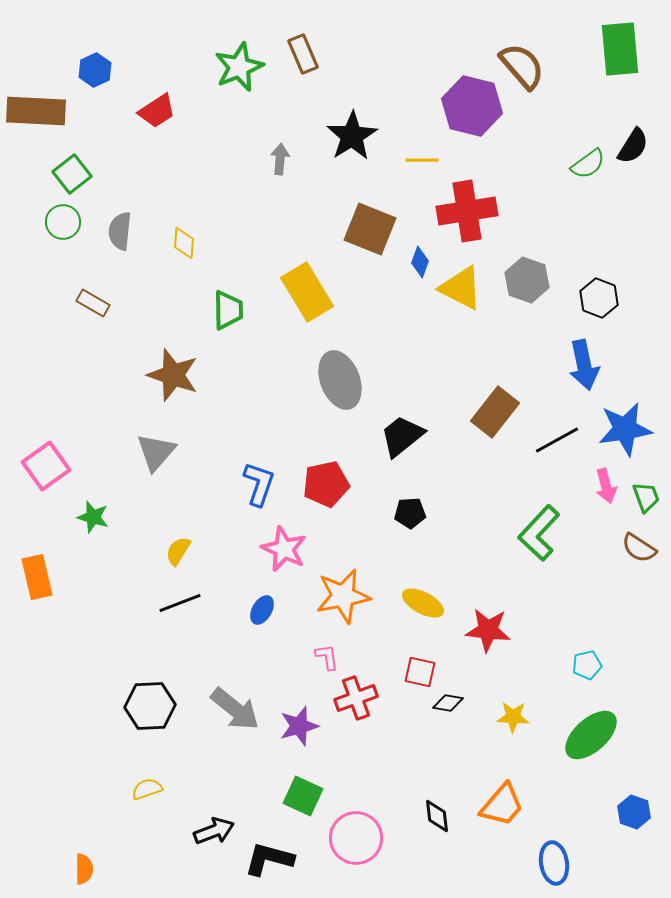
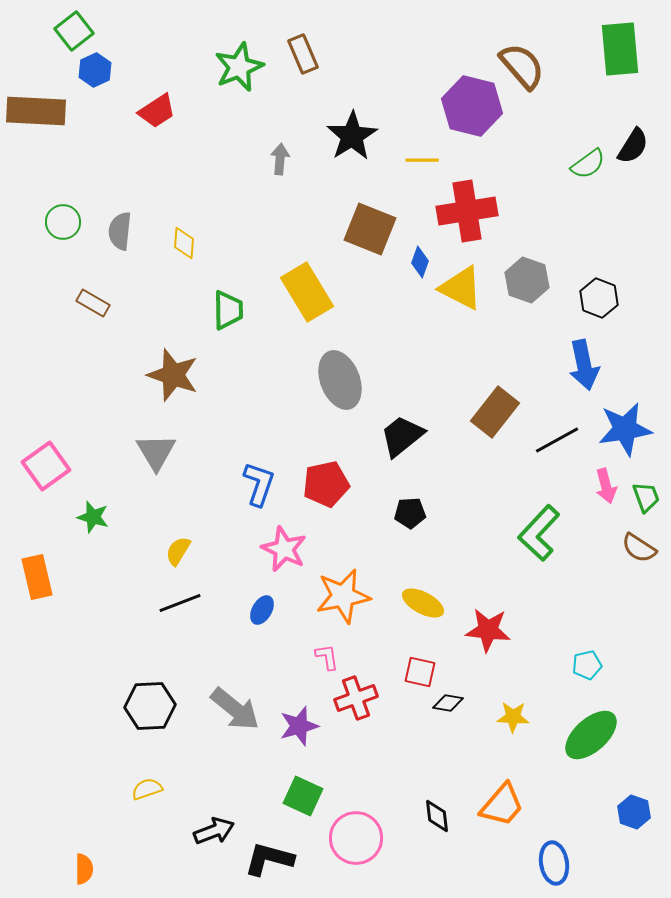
green square at (72, 174): moved 2 px right, 143 px up
gray triangle at (156, 452): rotated 12 degrees counterclockwise
